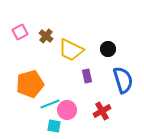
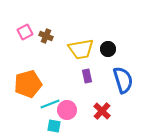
pink square: moved 5 px right
brown cross: rotated 16 degrees counterclockwise
yellow trapezoid: moved 10 px right, 1 px up; rotated 36 degrees counterclockwise
orange pentagon: moved 2 px left
red cross: rotated 18 degrees counterclockwise
